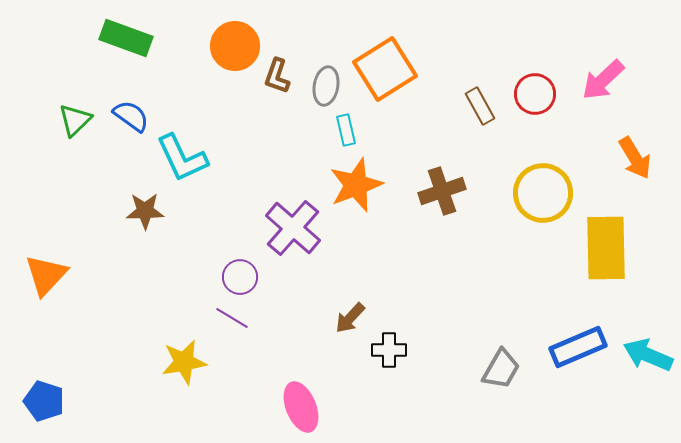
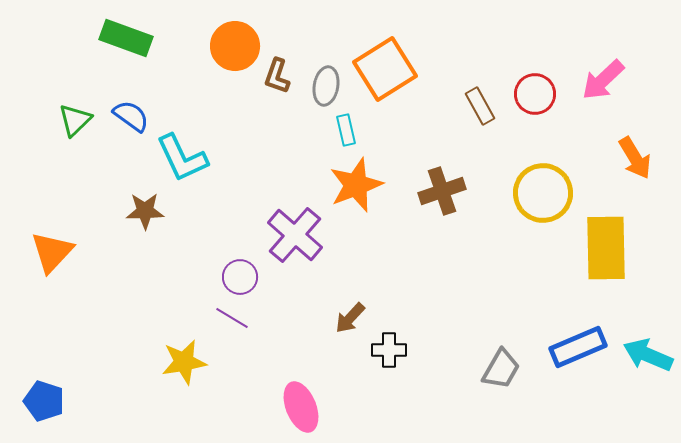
purple cross: moved 2 px right, 7 px down
orange triangle: moved 6 px right, 23 px up
